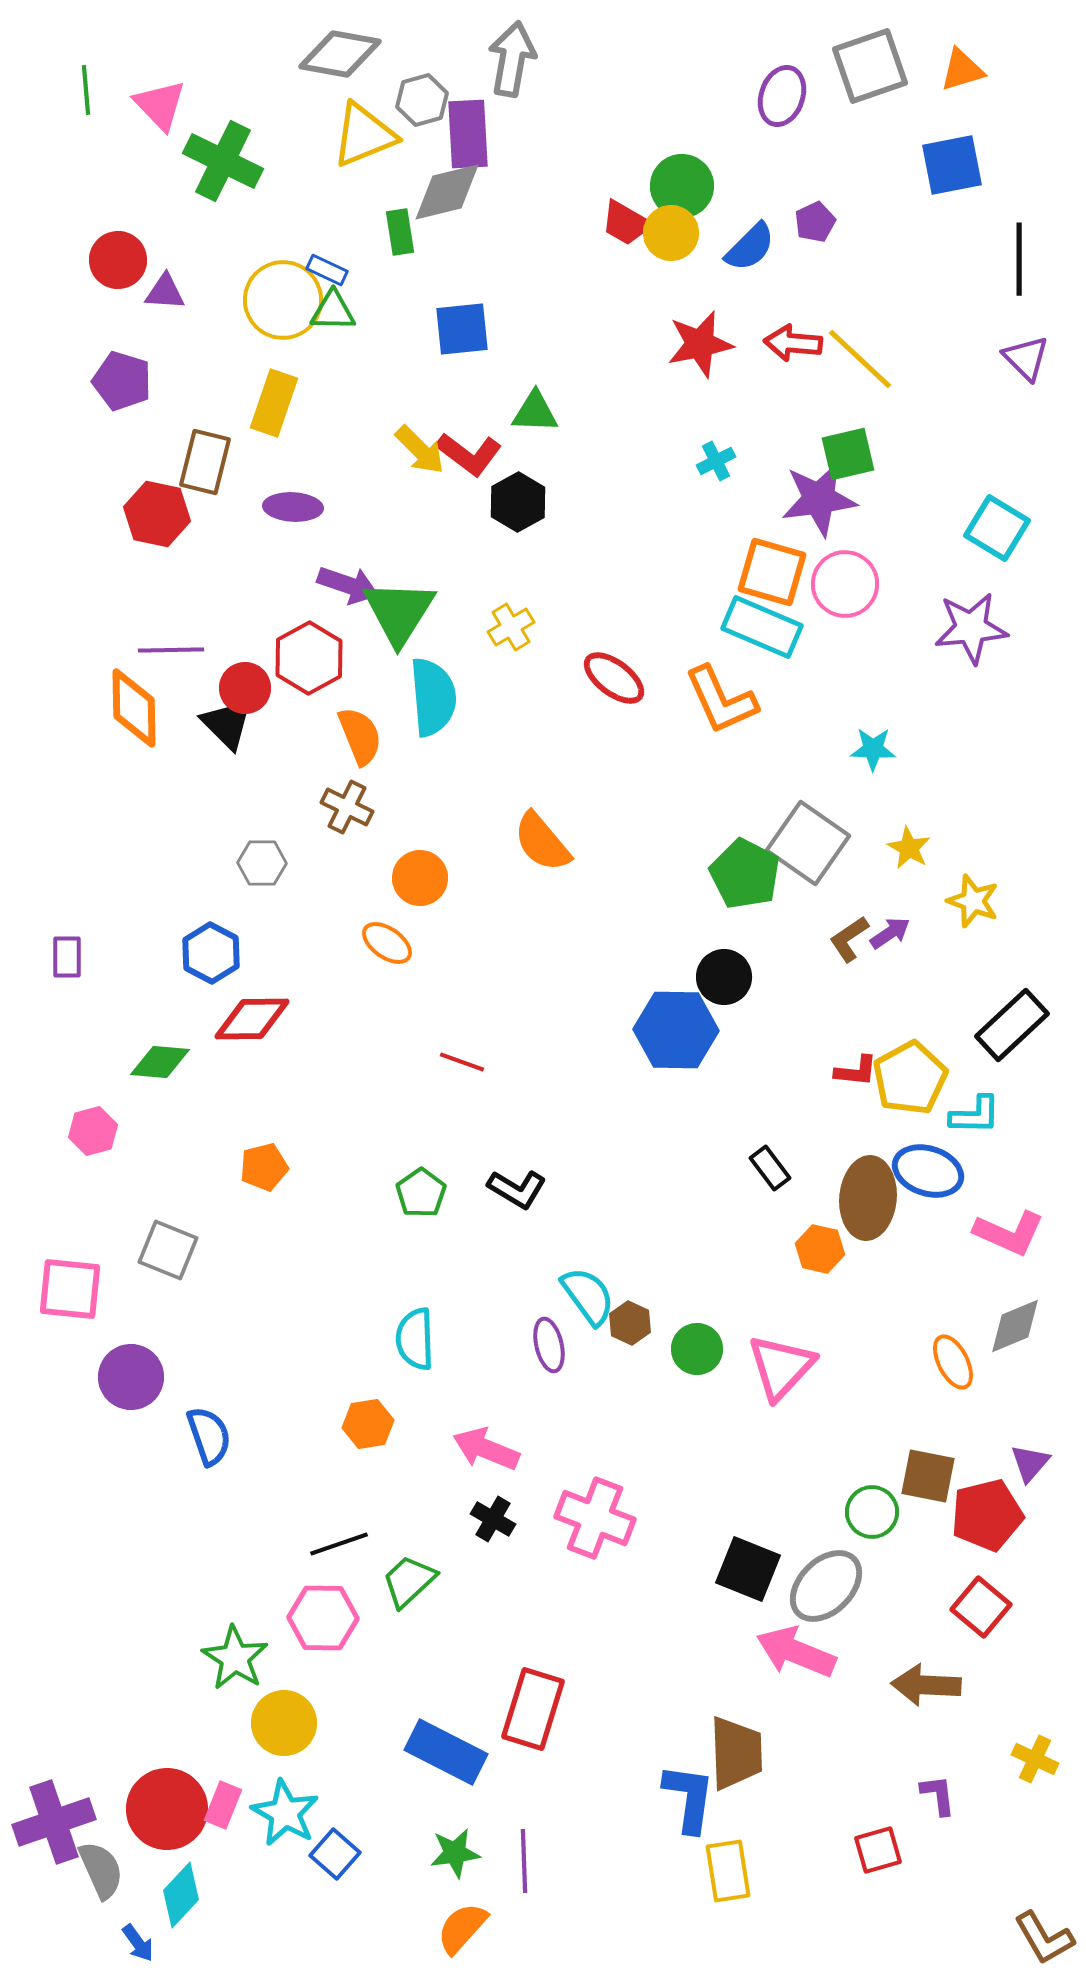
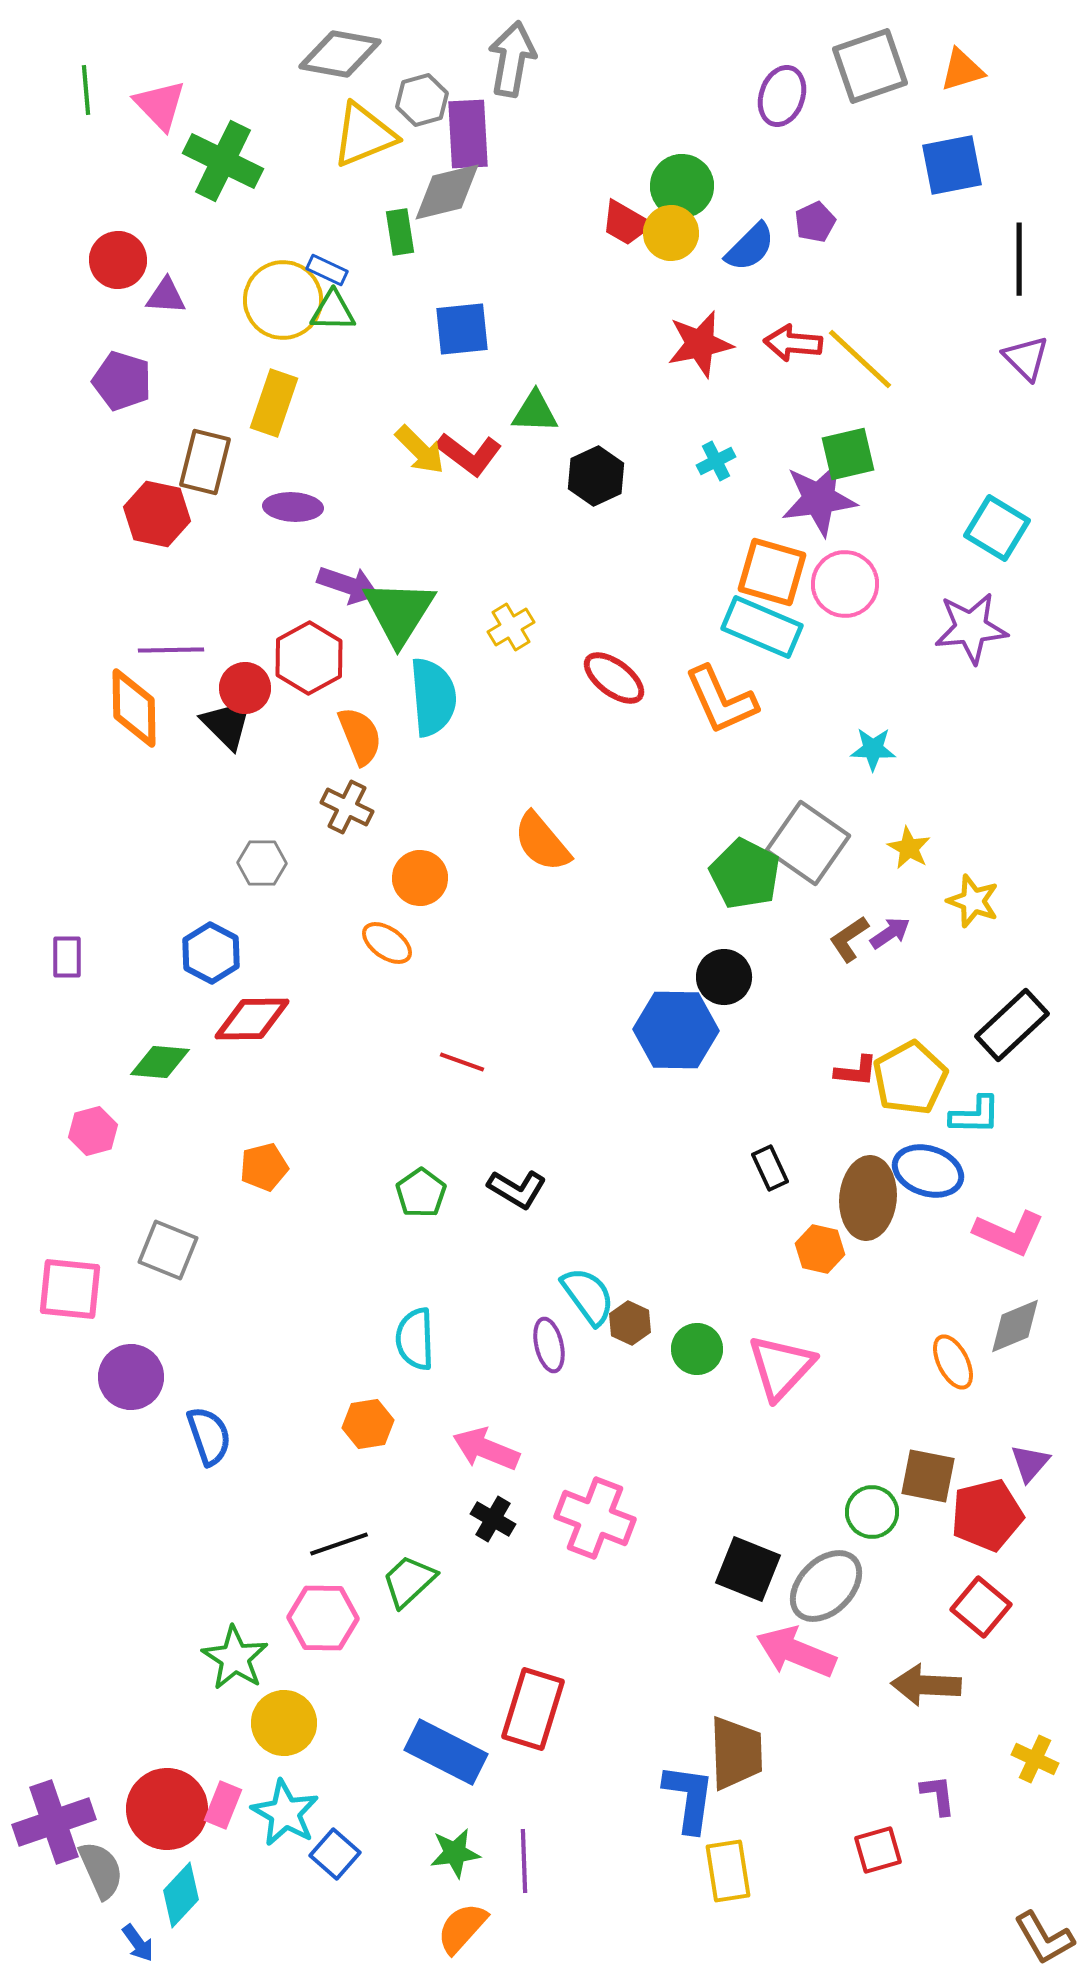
purple triangle at (165, 292): moved 1 px right, 4 px down
black hexagon at (518, 502): moved 78 px right, 26 px up; rotated 4 degrees clockwise
black rectangle at (770, 1168): rotated 12 degrees clockwise
